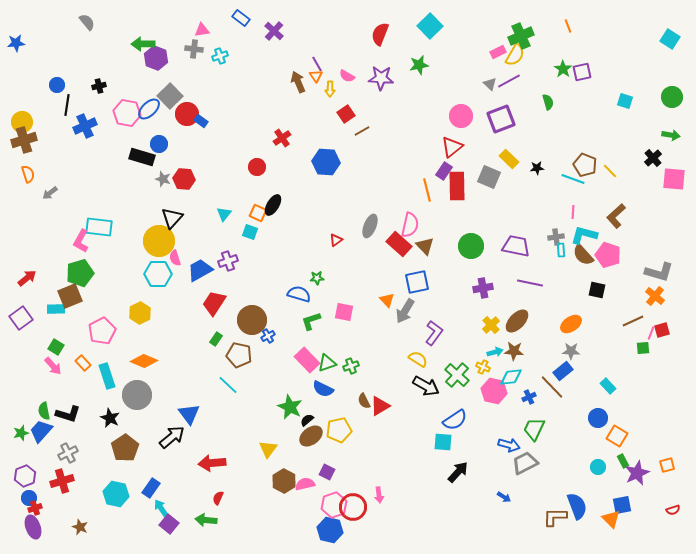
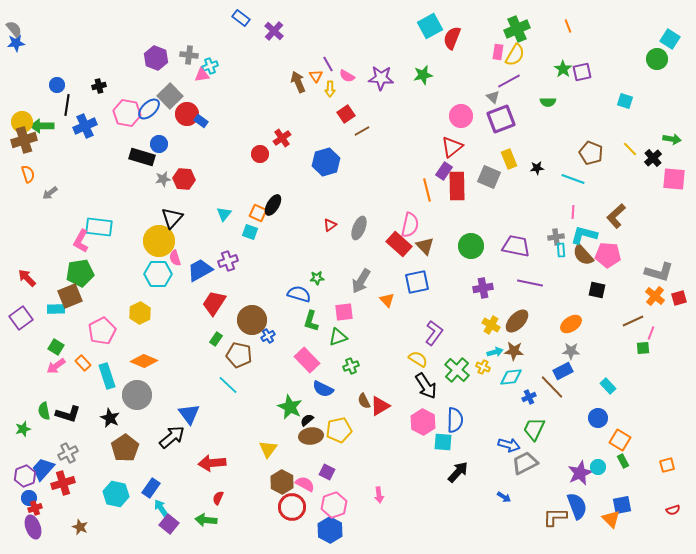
gray semicircle at (87, 22): moved 73 px left, 7 px down
cyan square at (430, 26): rotated 15 degrees clockwise
pink triangle at (202, 30): moved 45 px down
red semicircle at (380, 34): moved 72 px right, 4 px down
green cross at (521, 36): moved 4 px left, 7 px up
green arrow at (143, 44): moved 101 px left, 82 px down
gray cross at (194, 49): moved 5 px left, 6 px down
pink rectangle at (498, 52): rotated 56 degrees counterclockwise
cyan cross at (220, 56): moved 10 px left, 10 px down
purple line at (317, 64): moved 11 px right
green star at (419, 65): moved 4 px right, 10 px down
gray triangle at (490, 84): moved 3 px right, 13 px down
green circle at (672, 97): moved 15 px left, 38 px up
green semicircle at (548, 102): rotated 105 degrees clockwise
green arrow at (671, 135): moved 1 px right, 4 px down
yellow rectangle at (509, 159): rotated 24 degrees clockwise
blue hexagon at (326, 162): rotated 20 degrees counterclockwise
brown pentagon at (585, 165): moved 6 px right, 12 px up
red circle at (257, 167): moved 3 px right, 13 px up
yellow line at (610, 171): moved 20 px right, 22 px up
gray star at (163, 179): rotated 28 degrees counterclockwise
gray ellipse at (370, 226): moved 11 px left, 2 px down
red triangle at (336, 240): moved 6 px left, 15 px up
pink pentagon at (608, 255): rotated 15 degrees counterclockwise
green pentagon at (80, 273): rotated 8 degrees clockwise
red arrow at (27, 278): rotated 96 degrees counterclockwise
gray arrow at (405, 311): moved 44 px left, 30 px up
pink square at (344, 312): rotated 18 degrees counterclockwise
green L-shape at (311, 321): rotated 55 degrees counterclockwise
yellow cross at (491, 325): rotated 18 degrees counterclockwise
red square at (662, 330): moved 17 px right, 32 px up
green triangle at (327, 363): moved 11 px right, 26 px up
pink arrow at (53, 366): moved 3 px right; rotated 96 degrees clockwise
blue rectangle at (563, 371): rotated 12 degrees clockwise
green cross at (457, 375): moved 5 px up
black arrow at (426, 386): rotated 28 degrees clockwise
pink hexagon at (494, 391): moved 71 px left, 31 px down; rotated 15 degrees clockwise
blue semicircle at (455, 420): rotated 55 degrees counterclockwise
blue trapezoid at (41, 431): moved 2 px right, 38 px down
green star at (21, 433): moved 2 px right, 4 px up
brown ellipse at (311, 436): rotated 30 degrees clockwise
orange square at (617, 436): moved 3 px right, 4 px down
purple star at (637, 473): moved 57 px left
red cross at (62, 481): moved 1 px right, 2 px down
brown hexagon at (284, 481): moved 2 px left, 1 px down
pink semicircle at (305, 484): rotated 42 degrees clockwise
red circle at (353, 507): moved 61 px left
blue hexagon at (330, 530): rotated 15 degrees clockwise
